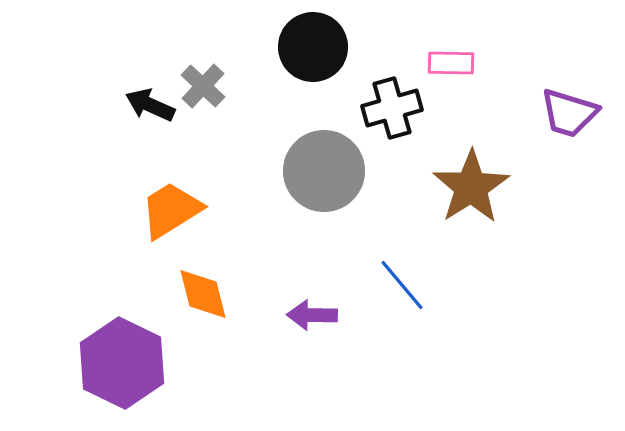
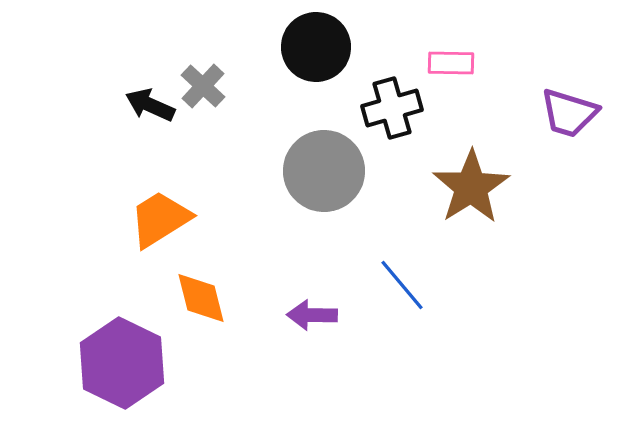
black circle: moved 3 px right
orange trapezoid: moved 11 px left, 9 px down
orange diamond: moved 2 px left, 4 px down
